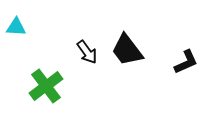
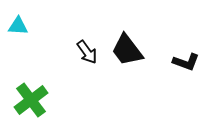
cyan triangle: moved 2 px right, 1 px up
black L-shape: rotated 44 degrees clockwise
green cross: moved 15 px left, 14 px down
